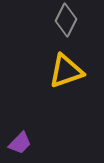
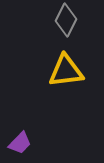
yellow triangle: rotated 12 degrees clockwise
